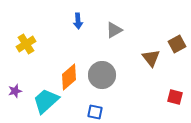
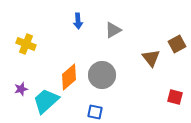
gray triangle: moved 1 px left
yellow cross: rotated 36 degrees counterclockwise
purple star: moved 6 px right, 2 px up
